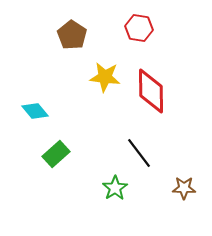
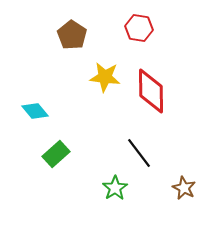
brown star: rotated 25 degrees clockwise
